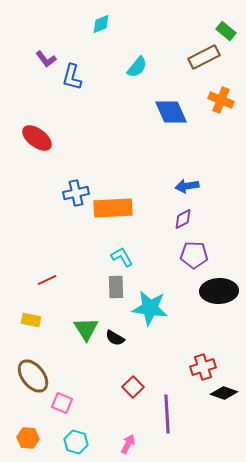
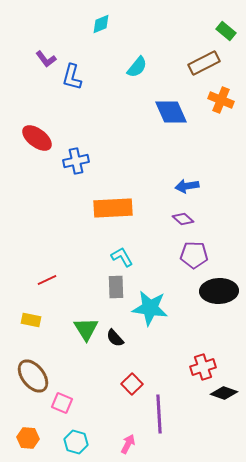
brown rectangle: moved 6 px down
blue cross: moved 32 px up
purple diamond: rotated 70 degrees clockwise
black semicircle: rotated 18 degrees clockwise
red square: moved 1 px left, 3 px up
purple line: moved 8 px left
